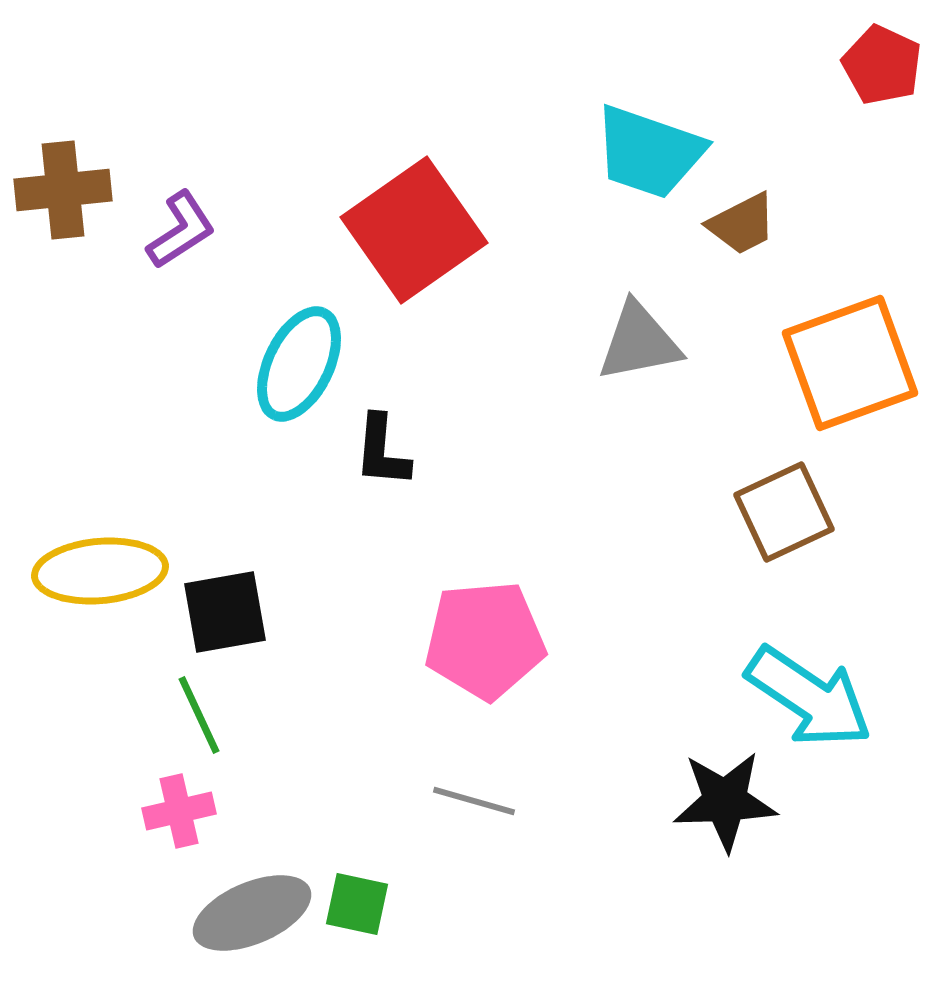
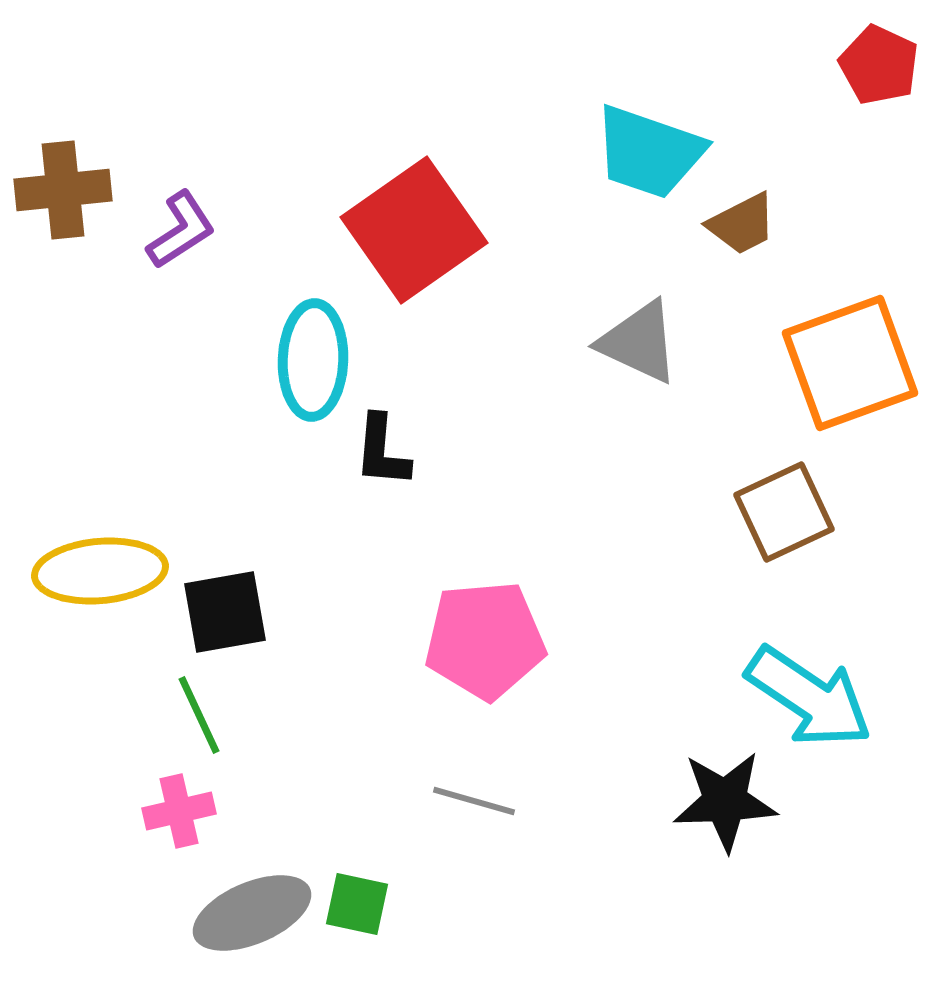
red pentagon: moved 3 px left
gray triangle: rotated 36 degrees clockwise
cyan ellipse: moved 14 px right, 4 px up; rotated 24 degrees counterclockwise
